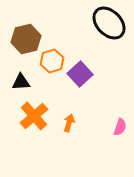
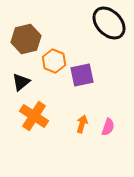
orange hexagon: moved 2 px right; rotated 20 degrees counterclockwise
purple square: moved 2 px right, 1 px down; rotated 30 degrees clockwise
black triangle: rotated 36 degrees counterclockwise
orange cross: rotated 16 degrees counterclockwise
orange arrow: moved 13 px right, 1 px down
pink semicircle: moved 12 px left
